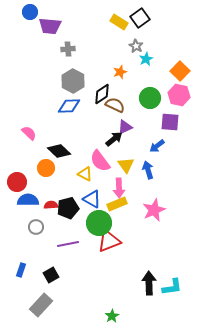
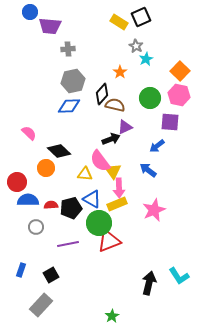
black square at (140, 18): moved 1 px right, 1 px up; rotated 12 degrees clockwise
orange star at (120, 72): rotated 16 degrees counterclockwise
gray hexagon at (73, 81): rotated 20 degrees clockwise
black diamond at (102, 94): rotated 15 degrees counterclockwise
brown semicircle at (115, 105): rotated 12 degrees counterclockwise
black arrow at (114, 139): moved 3 px left; rotated 18 degrees clockwise
yellow triangle at (126, 165): moved 13 px left, 6 px down
blue arrow at (148, 170): rotated 36 degrees counterclockwise
yellow triangle at (85, 174): rotated 21 degrees counterclockwise
black pentagon at (68, 208): moved 3 px right
black arrow at (149, 283): rotated 15 degrees clockwise
cyan L-shape at (172, 287): moved 7 px right, 11 px up; rotated 65 degrees clockwise
